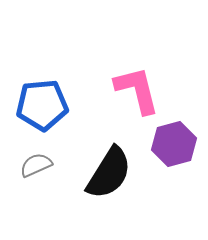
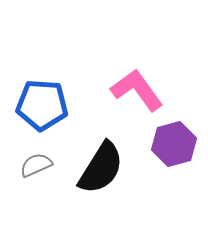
pink L-shape: rotated 22 degrees counterclockwise
blue pentagon: rotated 9 degrees clockwise
black semicircle: moved 8 px left, 5 px up
